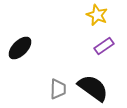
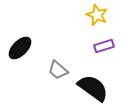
purple rectangle: rotated 18 degrees clockwise
gray trapezoid: moved 19 px up; rotated 130 degrees clockwise
